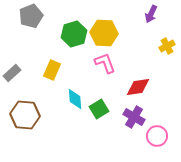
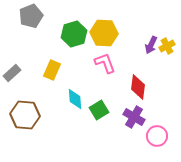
purple arrow: moved 31 px down
red diamond: rotated 75 degrees counterclockwise
green square: moved 1 px down
